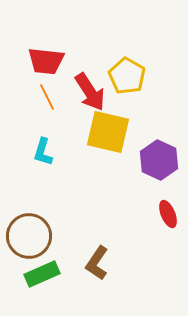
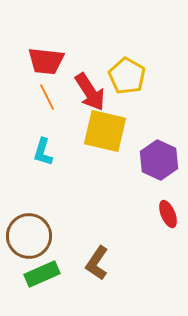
yellow square: moved 3 px left, 1 px up
